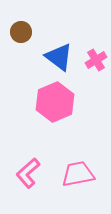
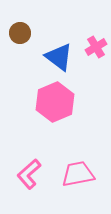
brown circle: moved 1 px left, 1 px down
pink cross: moved 13 px up
pink L-shape: moved 1 px right, 1 px down
